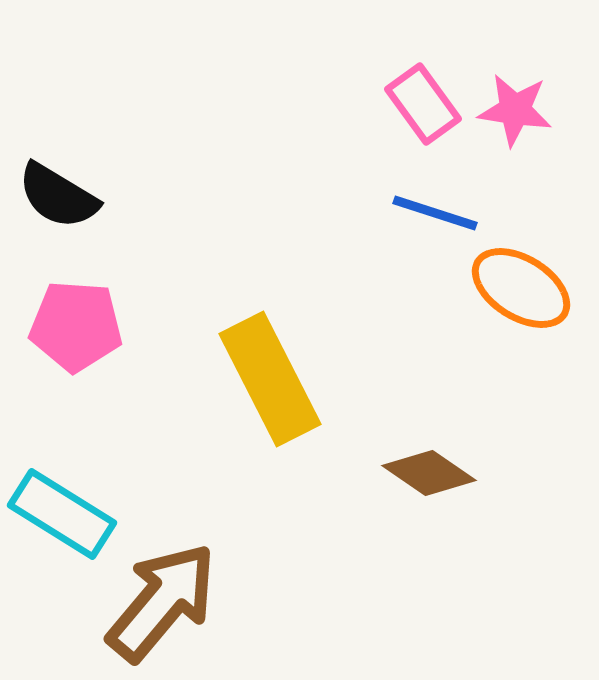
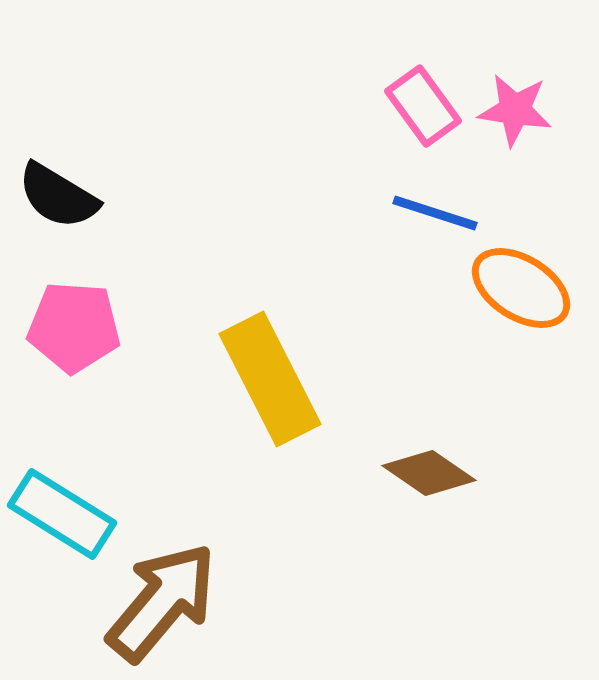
pink rectangle: moved 2 px down
pink pentagon: moved 2 px left, 1 px down
